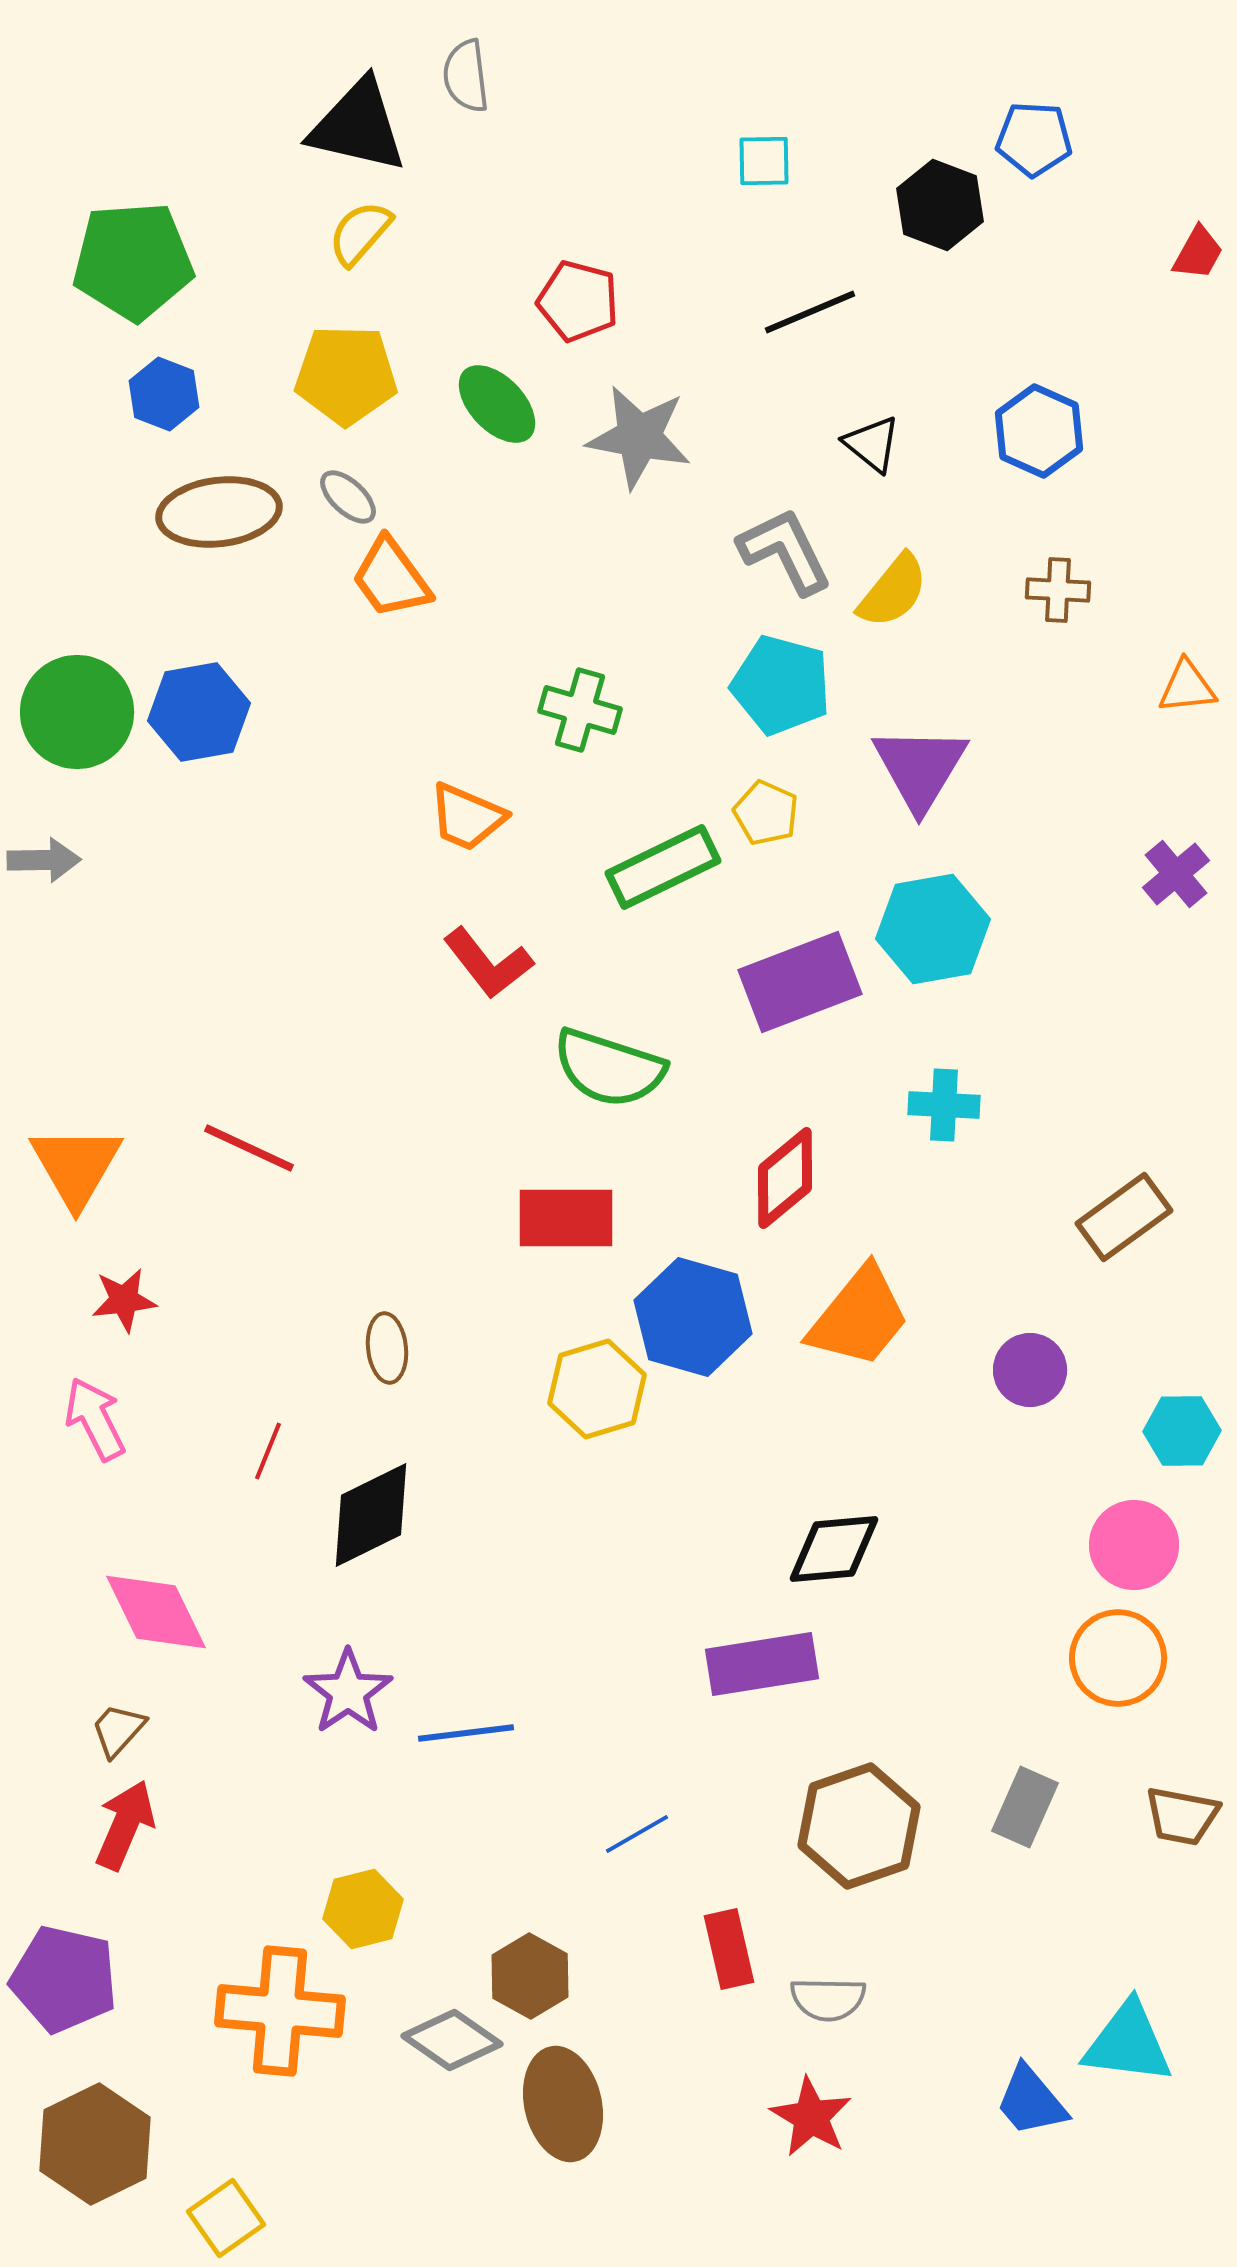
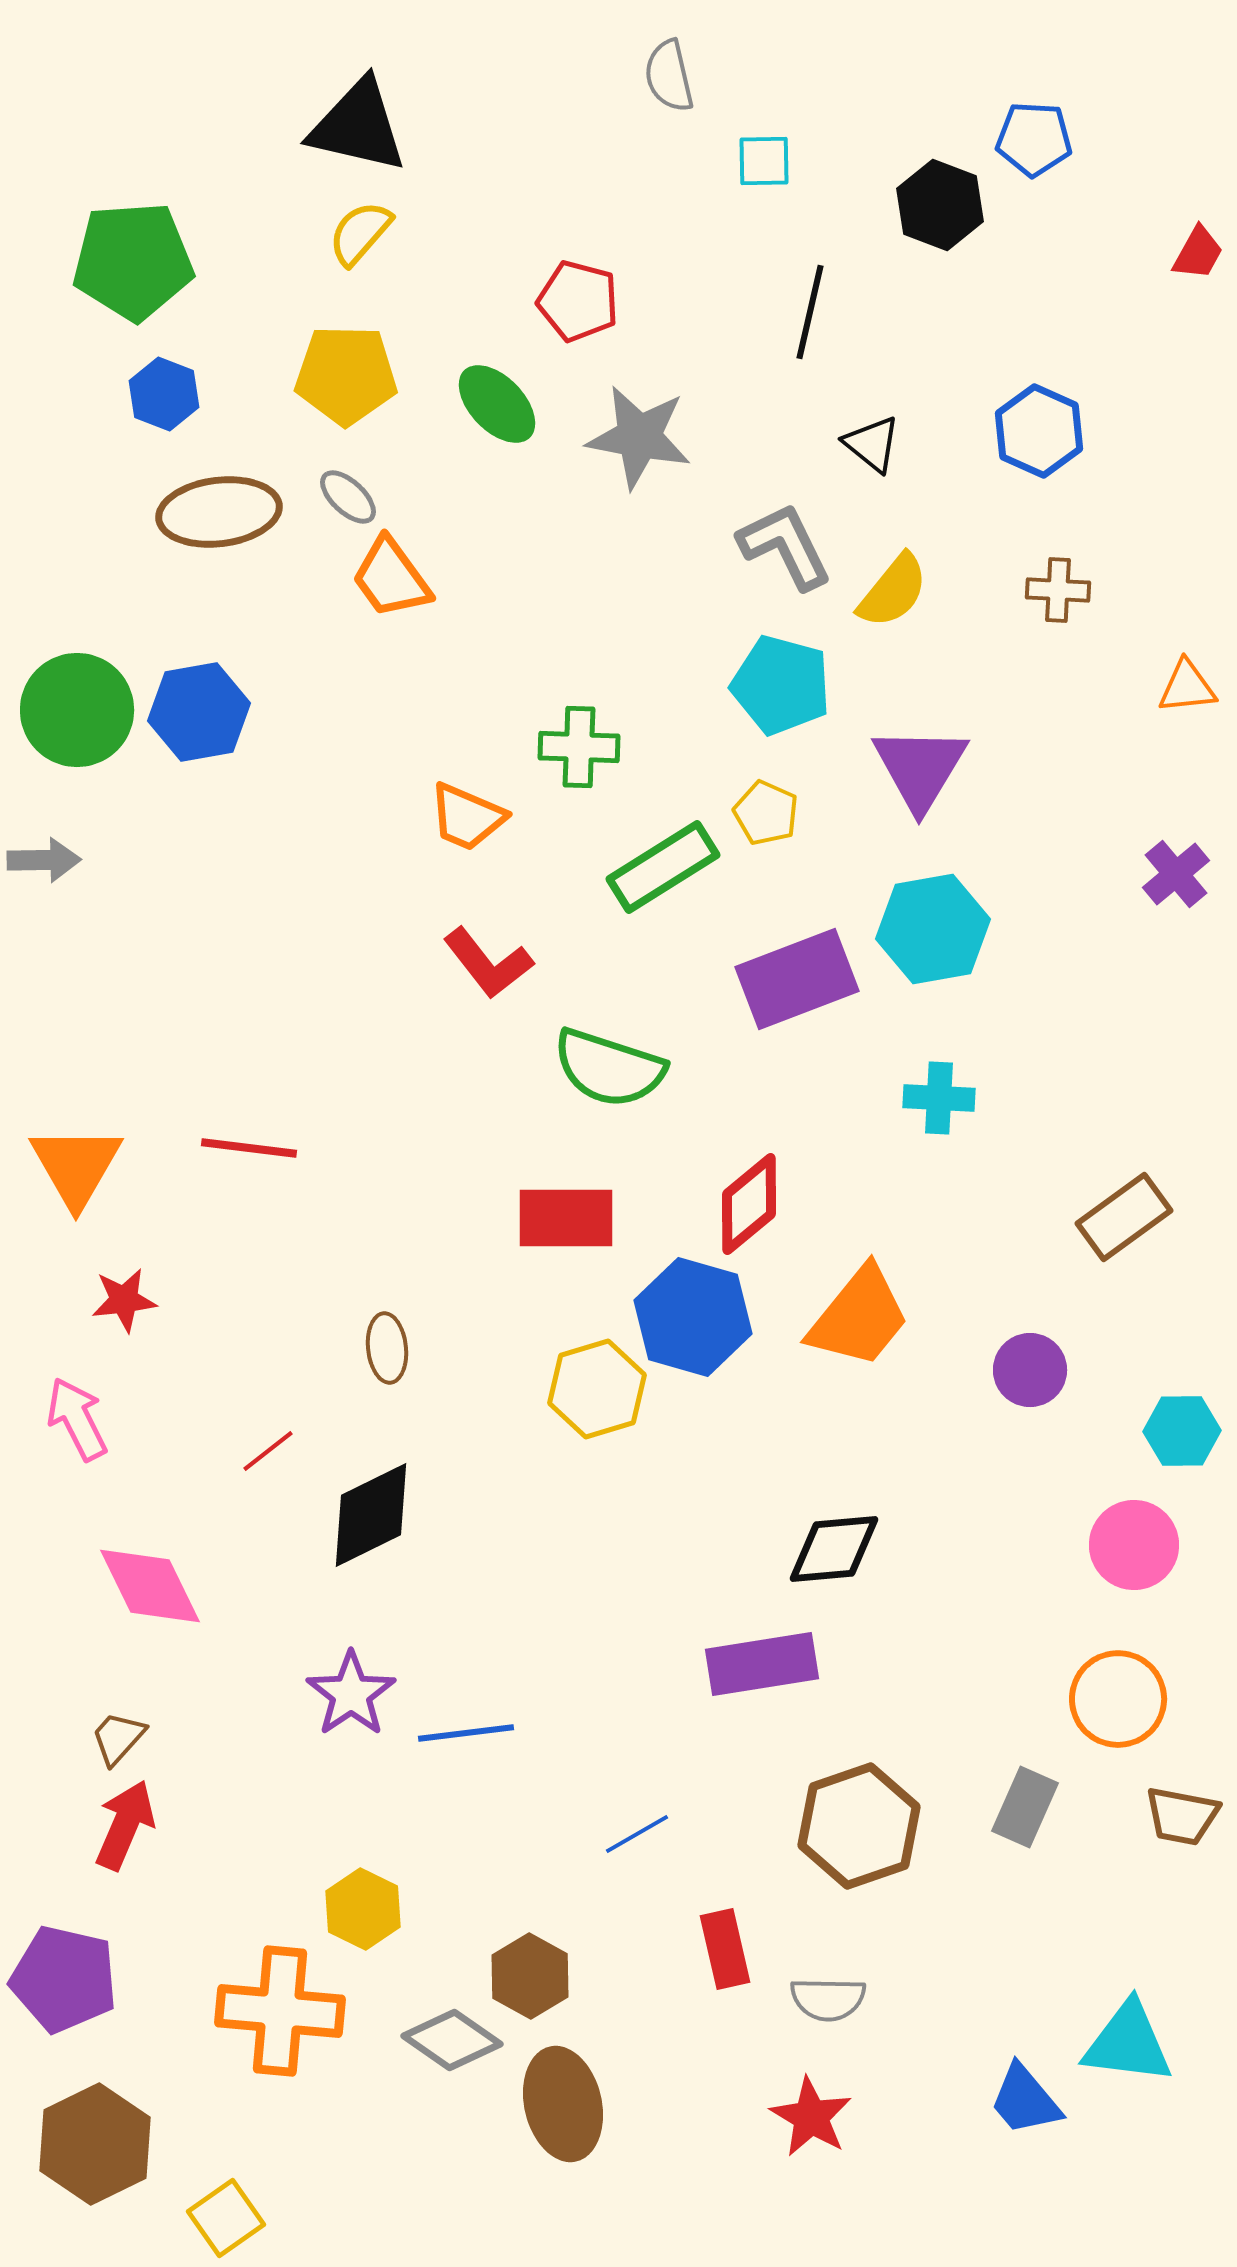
gray semicircle at (466, 76): moved 203 px right; rotated 6 degrees counterclockwise
black line at (810, 312): rotated 54 degrees counterclockwise
gray L-shape at (785, 551): moved 5 px up
green cross at (580, 710): moved 1 px left, 37 px down; rotated 14 degrees counterclockwise
green circle at (77, 712): moved 2 px up
green rectangle at (663, 867): rotated 6 degrees counterclockwise
purple rectangle at (800, 982): moved 3 px left, 3 px up
cyan cross at (944, 1105): moved 5 px left, 7 px up
red line at (249, 1148): rotated 18 degrees counterclockwise
red diamond at (785, 1178): moved 36 px left, 26 px down
pink arrow at (95, 1419): moved 18 px left
red line at (268, 1451): rotated 30 degrees clockwise
pink diamond at (156, 1612): moved 6 px left, 26 px up
orange circle at (1118, 1658): moved 41 px down
purple star at (348, 1692): moved 3 px right, 2 px down
brown trapezoid at (118, 1730): moved 8 px down
yellow hexagon at (363, 1909): rotated 20 degrees counterclockwise
red rectangle at (729, 1949): moved 4 px left
blue trapezoid at (1031, 2101): moved 6 px left, 1 px up
